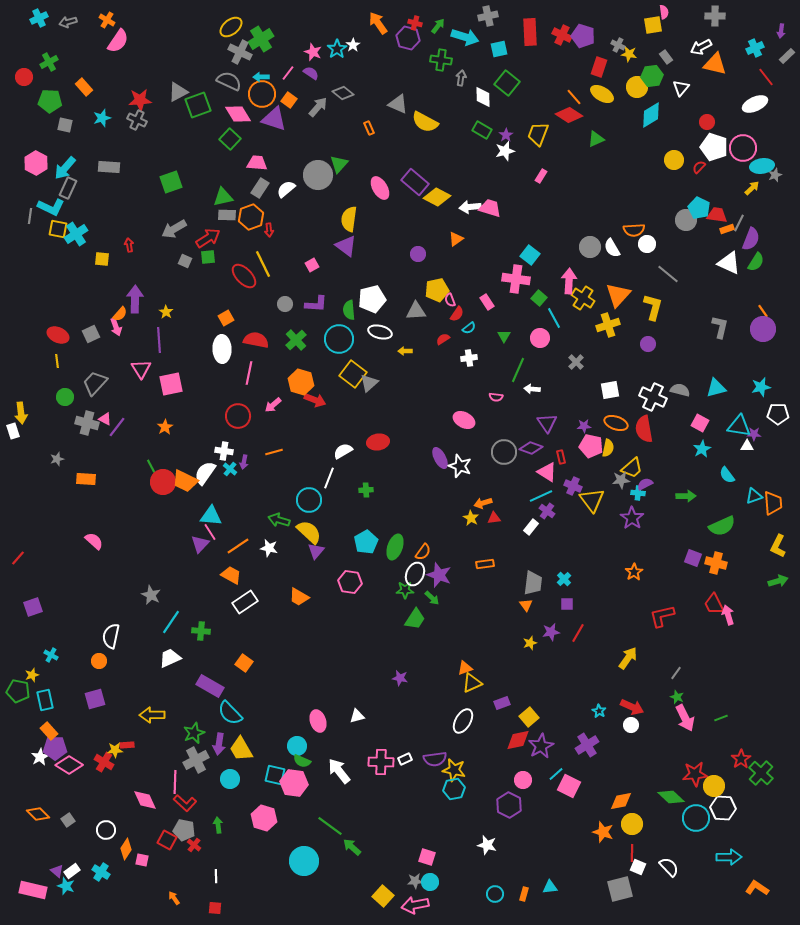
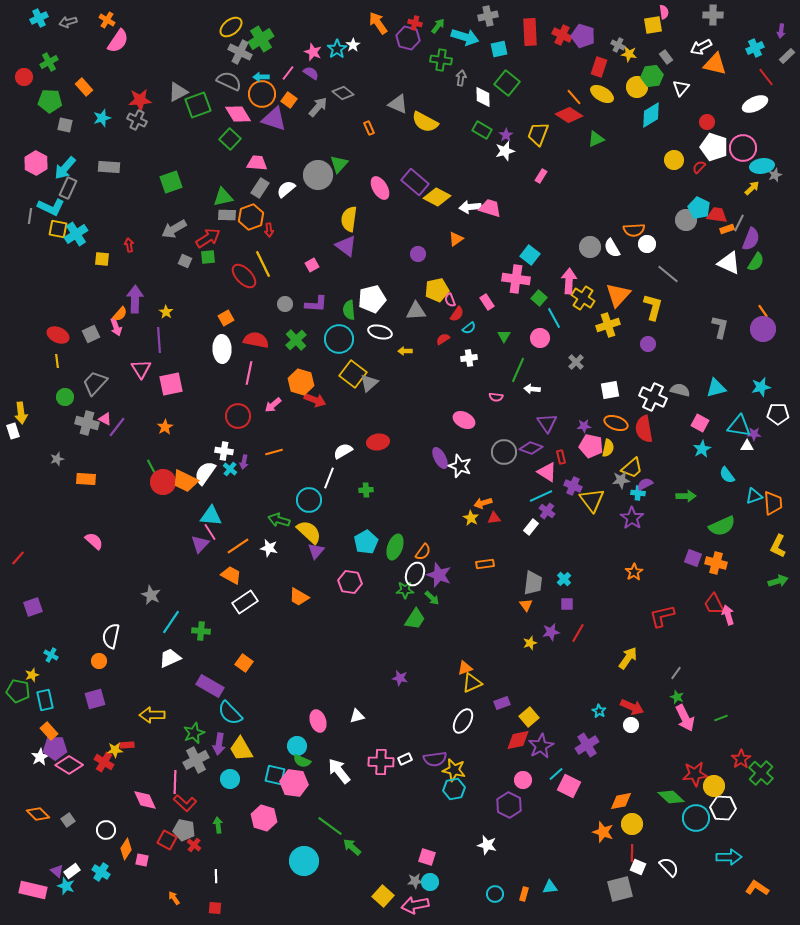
gray cross at (715, 16): moved 2 px left, 1 px up
